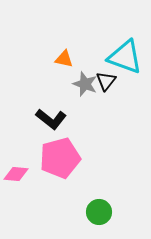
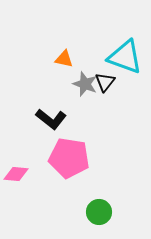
black triangle: moved 1 px left, 1 px down
pink pentagon: moved 9 px right; rotated 24 degrees clockwise
